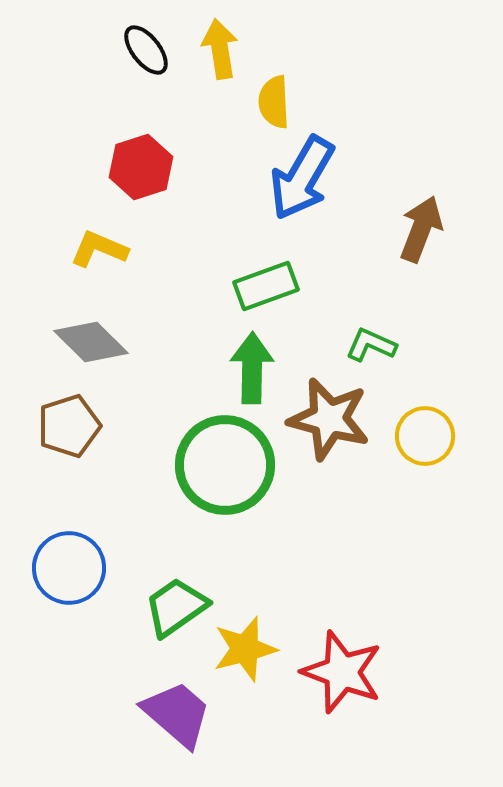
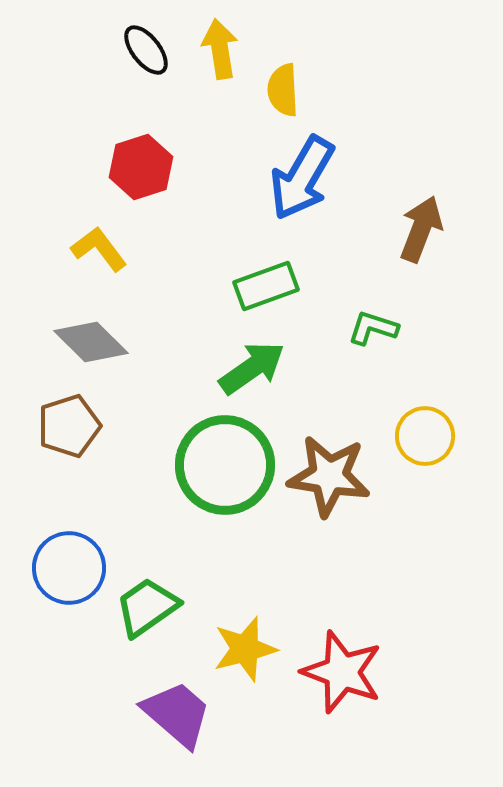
yellow semicircle: moved 9 px right, 12 px up
yellow L-shape: rotated 30 degrees clockwise
green L-shape: moved 2 px right, 17 px up; rotated 6 degrees counterclockwise
green arrow: rotated 54 degrees clockwise
brown star: moved 57 px down; rotated 6 degrees counterclockwise
green trapezoid: moved 29 px left
